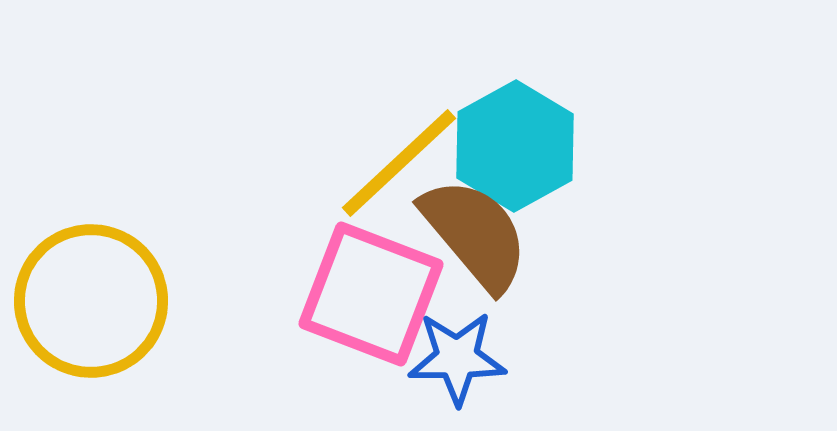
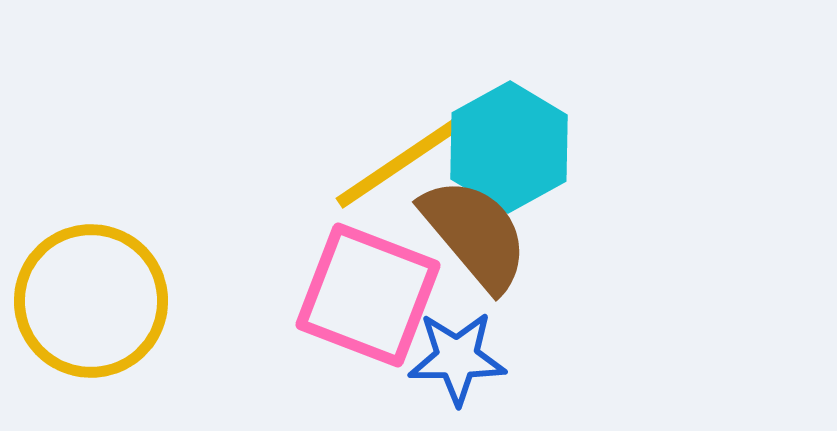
cyan hexagon: moved 6 px left, 1 px down
yellow line: rotated 9 degrees clockwise
pink square: moved 3 px left, 1 px down
